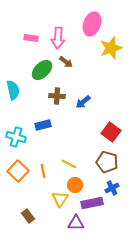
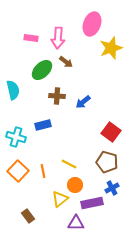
yellow triangle: rotated 18 degrees clockwise
